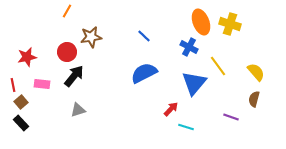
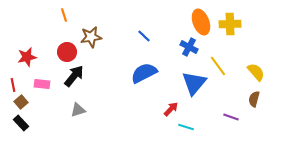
orange line: moved 3 px left, 4 px down; rotated 48 degrees counterclockwise
yellow cross: rotated 20 degrees counterclockwise
